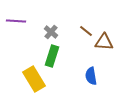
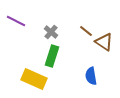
purple line: rotated 24 degrees clockwise
brown triangle: rotated 30 degrees clockwise
yellow rectangle: rotated 35 degrees counterclockwise
